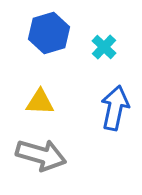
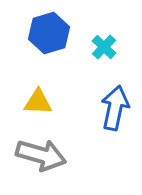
yellow triangle: moved 2 px left
